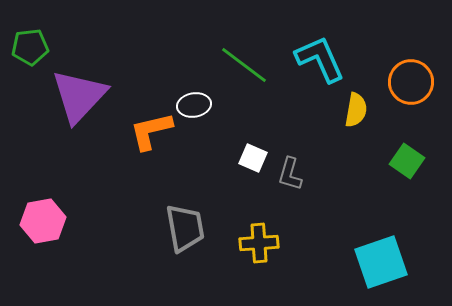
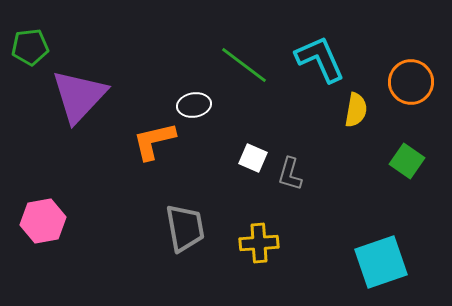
orange L-shape: moved 3 px right, 10 px down
